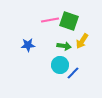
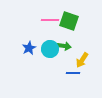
pink line: rotated 12 degrees clockwise
yellow arrow: moved 19 px down
blue star: moved 1 px right, 3 px down; rotated 24 degrees counterclockwise
cyan circle: moved 10 px left, 16 px up
blue line: rotated 48 degrees clockwise
